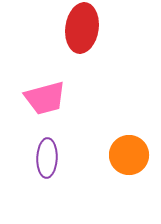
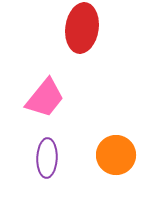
pink trapezoid: rotated 36 degrees counterclockwise
orange circle: moved 13 px left
